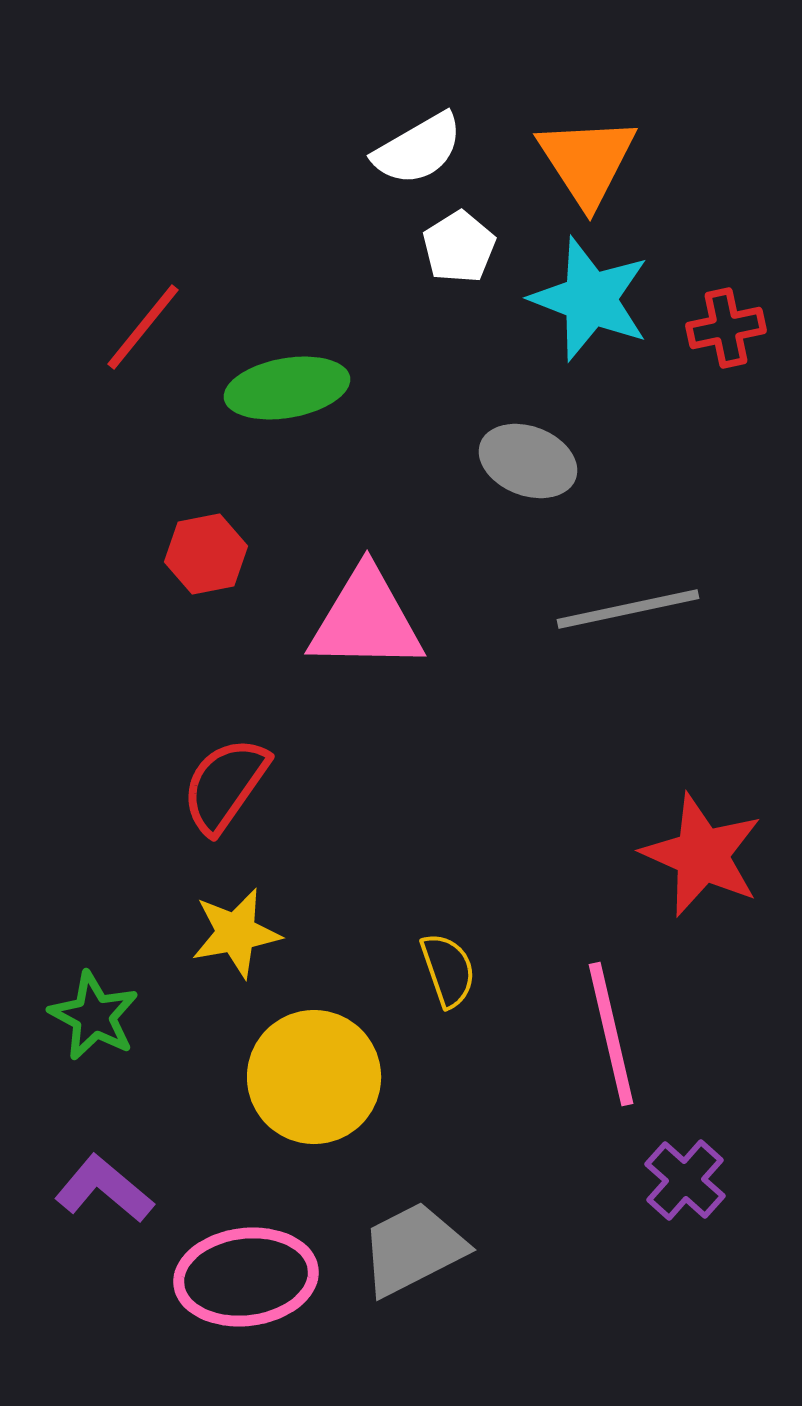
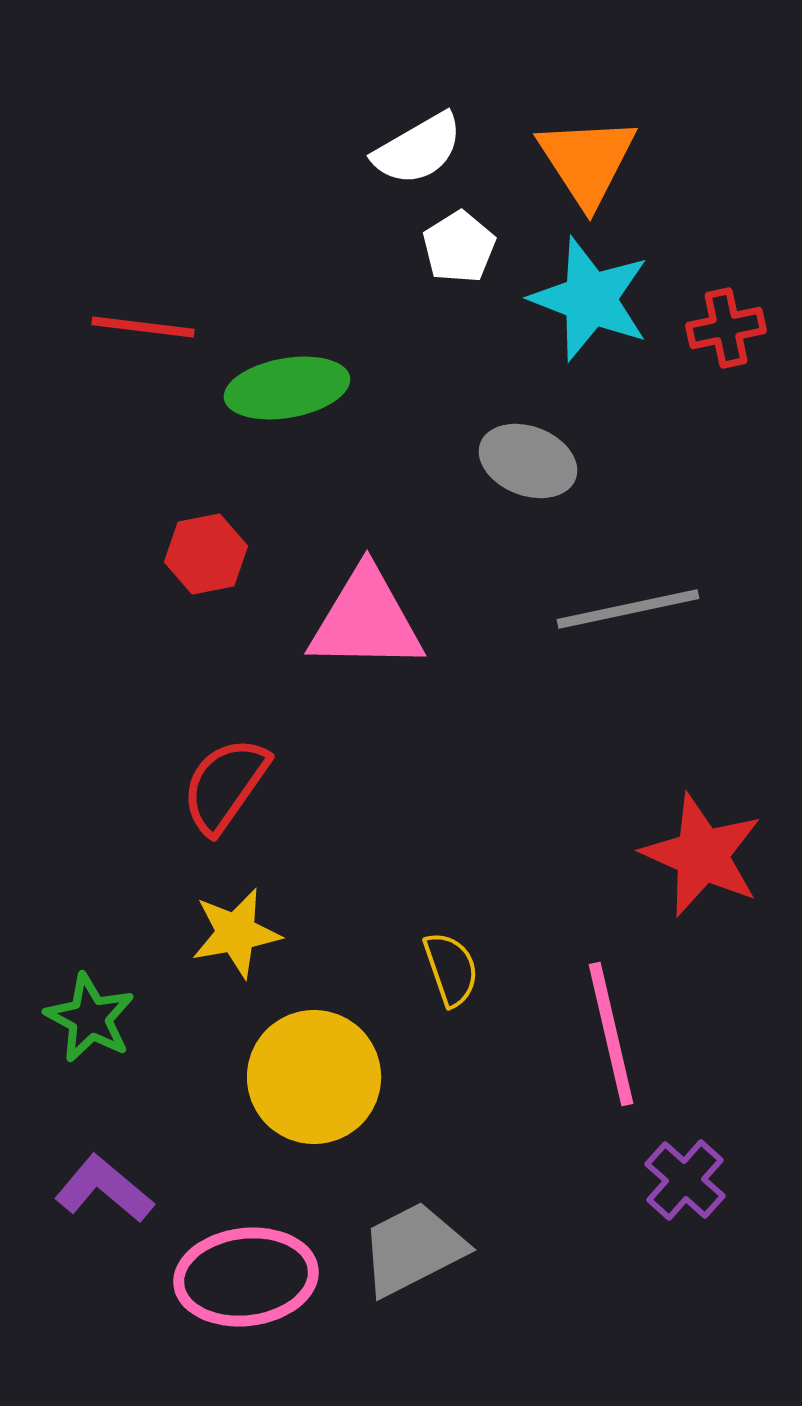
red line: rotated 58 degrees clockwise
yellow semicircle: moved 3 px right, 1 px up
green star: moved 4 px left, 2 px down
